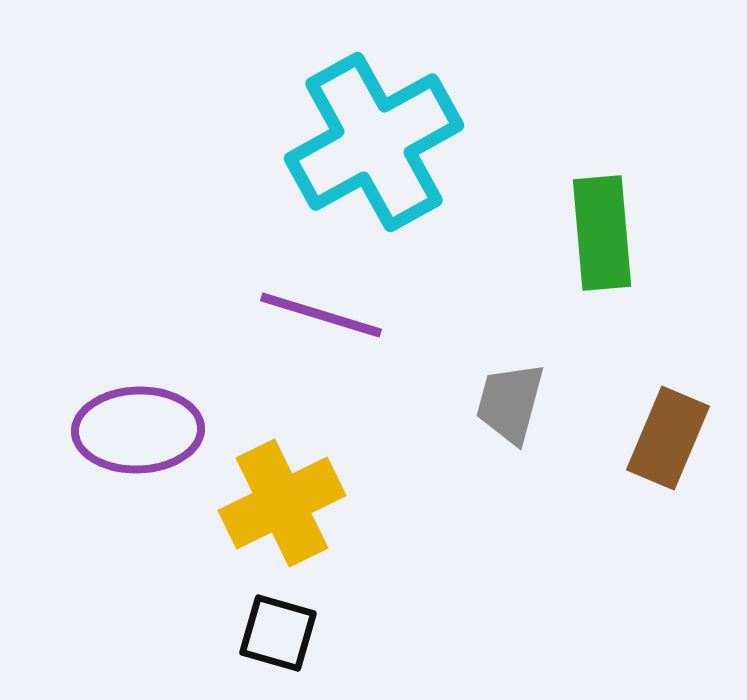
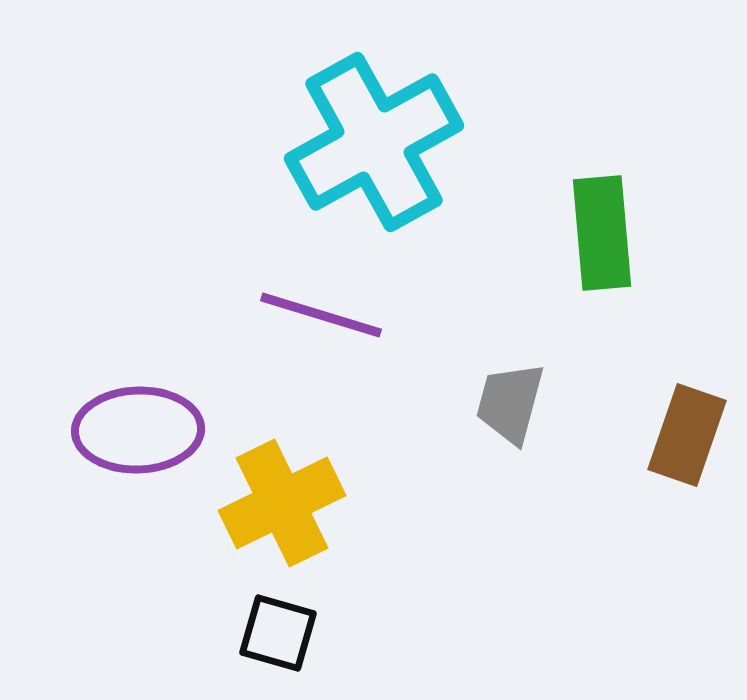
brown rectangle: moved 19 px right, 3 px up; rotated 4 degrees counterclockwise
